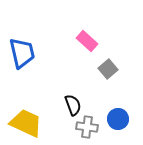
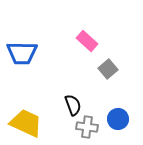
blue trapezoid: rotated 104 degrees clockwise
